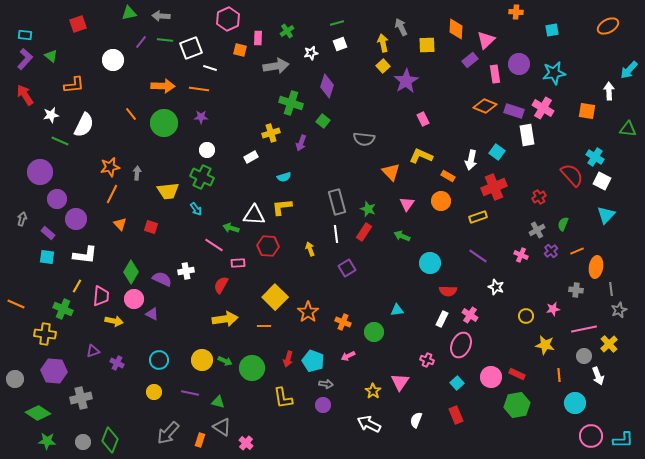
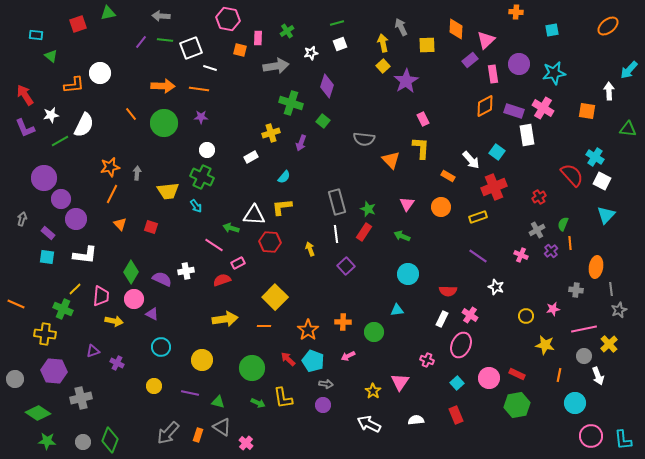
green triangle at (129, 13): moved 21 px left
pink hexagon at (228, 19): rotated 25 degrees counterclockwise
orange ellipse at (608, 26): rotated 10 degrees counterclockwise
cyan rectangle at (25, 35): moved 11 px right
purple L-shape at (25, 59): moved 69 px down; rotated 115 degrees clockwise
white circle at (113, 60): moved 13 px left, 13 px down
pink rectangle at (495, 74): moved 2 px left
orange diamond at (485, 106): rotated 50 degrees counterclockwise
green line at (60, 141): rotated 54 degrees counterclockwise
yellow L-shape at (421, 156): moved 8 px up; rotated 70 degrees clockwise
white arrow at (471, 160): rotated 54 degrees counterclockwise
purple circle at (40, 172): moved 4 px right, 6 px down
orange triangle at (391, 172): moved 12 px up
cyan semicircle at (284, 177): rotated 32 degrees counterclockwise
purple circle at (57, 199): moved 4 px right
orange circle at (441, 201): moved 6 px down
cyan arrow at (196, 209): moved 3 px up
red hexagon at (268, 246): moved 2 px right, 4 px up
orange line at (577, 251): moved 7 px left, 8 px up; rotated 72 degrees counterclockwise
pink rectangle at (238, 263): rotated 24 degrees counterclockwise
cyan circle at (430, 263): moved 22 px left, 11 px down
purple square at (347, 268): moved 1 px left, 2 px up; rotated 12 degrees counterclockwise
red semicircle at (221, 285): moved 1 px right, 5 px up; rotated 42 degrees clockwise
yellow line at (77, 286): moved 2 px left, 3 px down; rotated 16 degrees clockwise
orange star at (308, 312): moved 18 px down
orange cross at (343, 322): rotated 21 degrees counterclockwise
red arrow at (288, 359): rotated 119 degrees clockwise
cyan circle at (159, 360): moved 2 px right, 13 px up
green arrow at (225, 361): moved 33 px right, 42 px down
orange line at (559, 375): rotated 16 degrees clockwise
pink circle at (491, 377): moved 2 px left, 1 px down
yellow circle at (154, 392): moved 6 px up
white semicircle at (416, 420): rotated 63 degrees clockwise
orange rectangle at (200, 440): moved 2 px left, 5 px up
cyan L-shape at (623, 440): rotated 85 degrees clockwise
